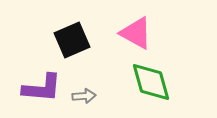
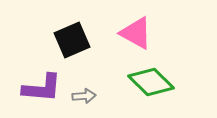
green diamond: rotated 30 degrees counterclockwise
